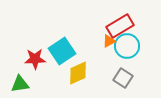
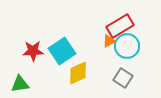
red star: moved 2 px left, 8 px up
